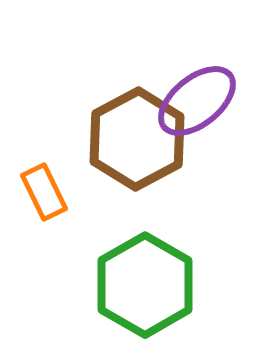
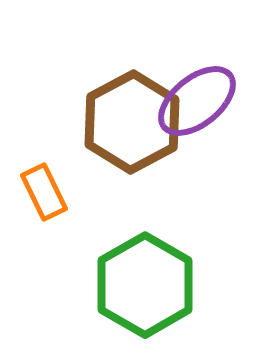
brown hexagon: moved 5 px left, 17 px up
